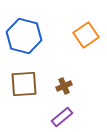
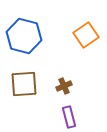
purple rectangle: moved 7 px right; rotated 65 degrees counterclockwise
